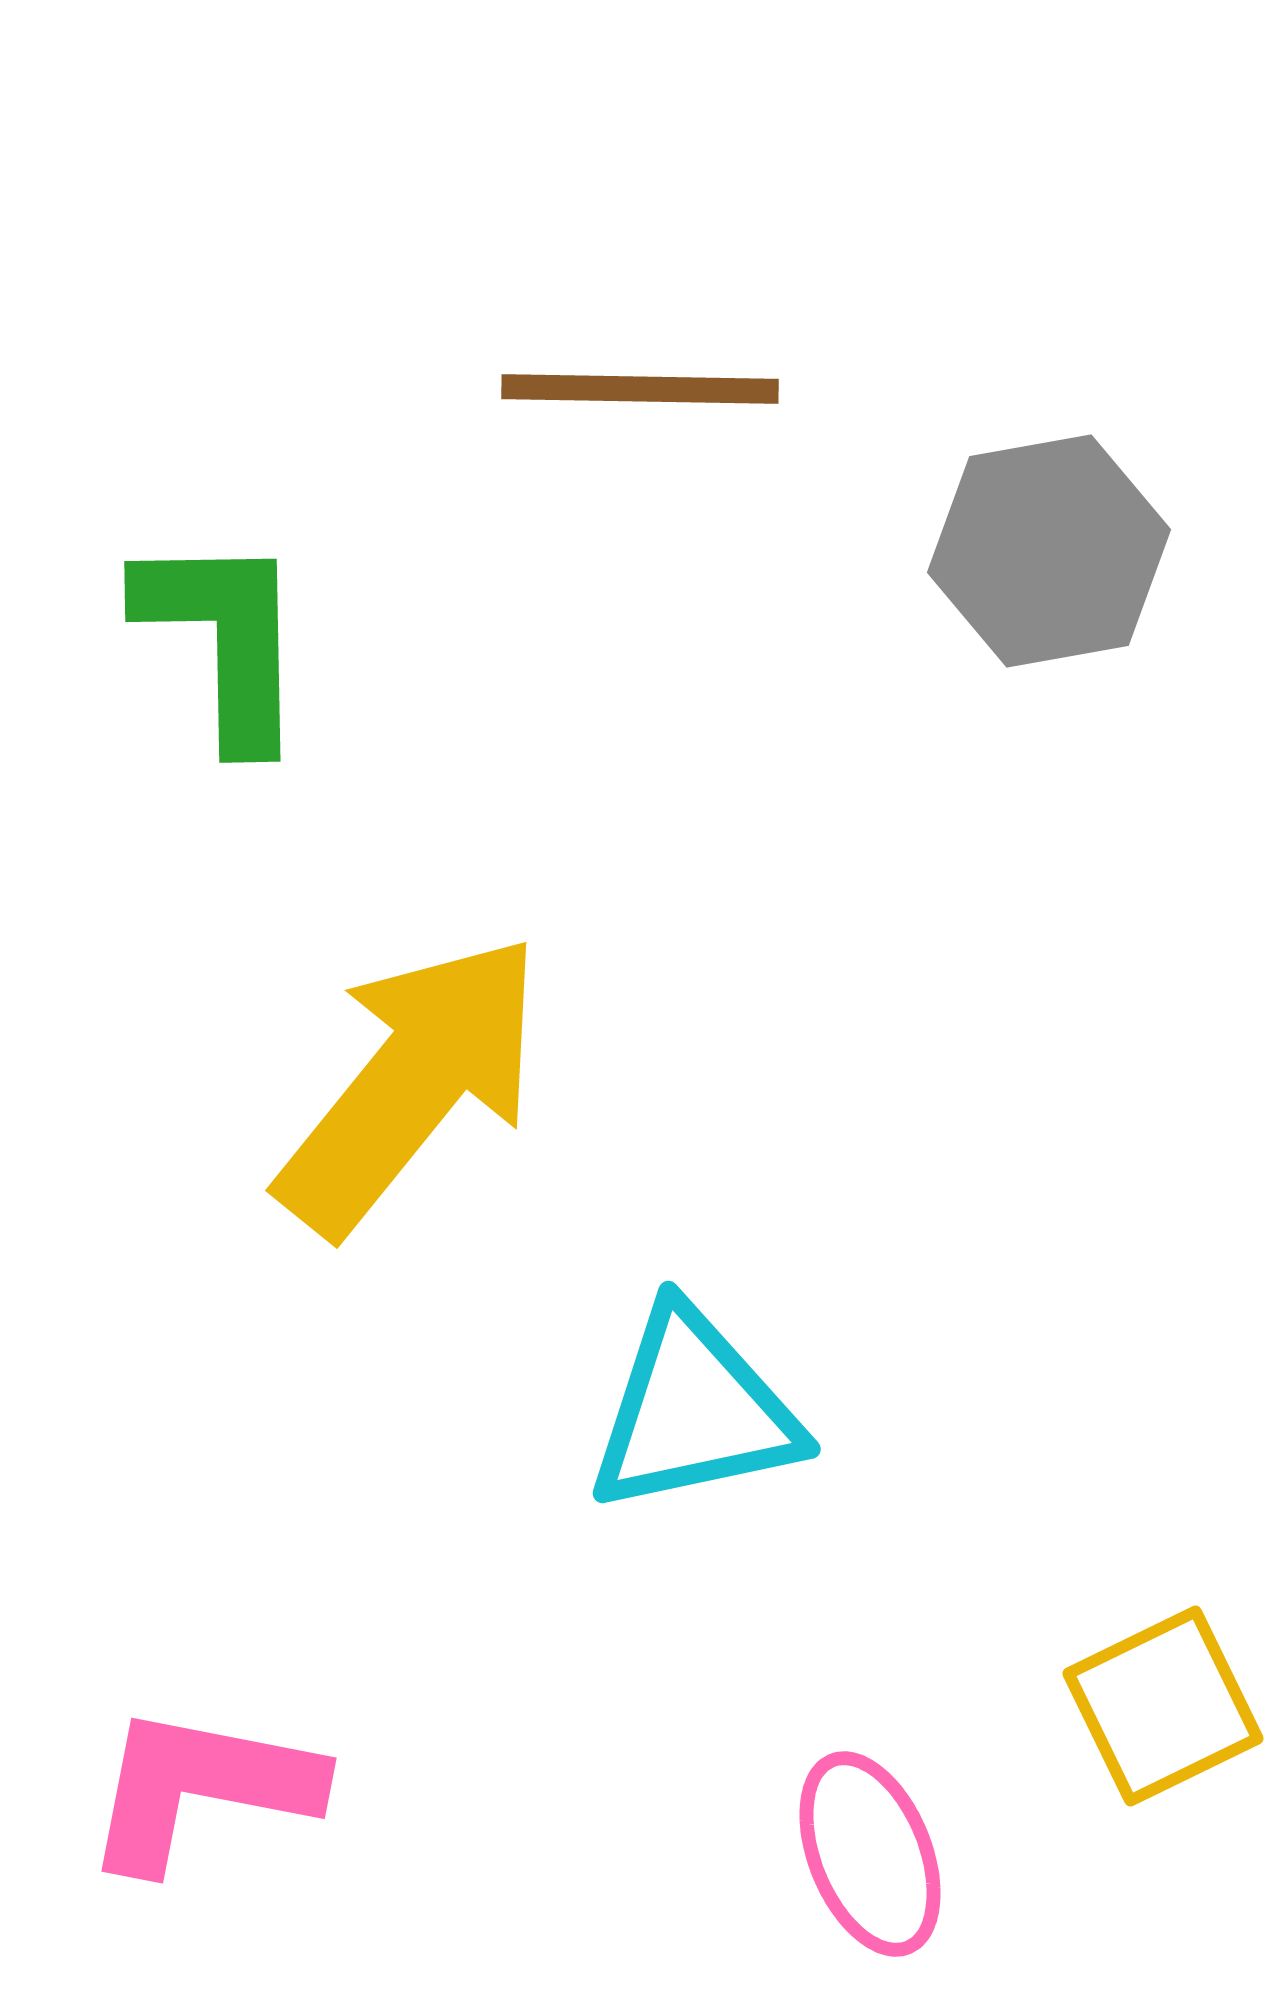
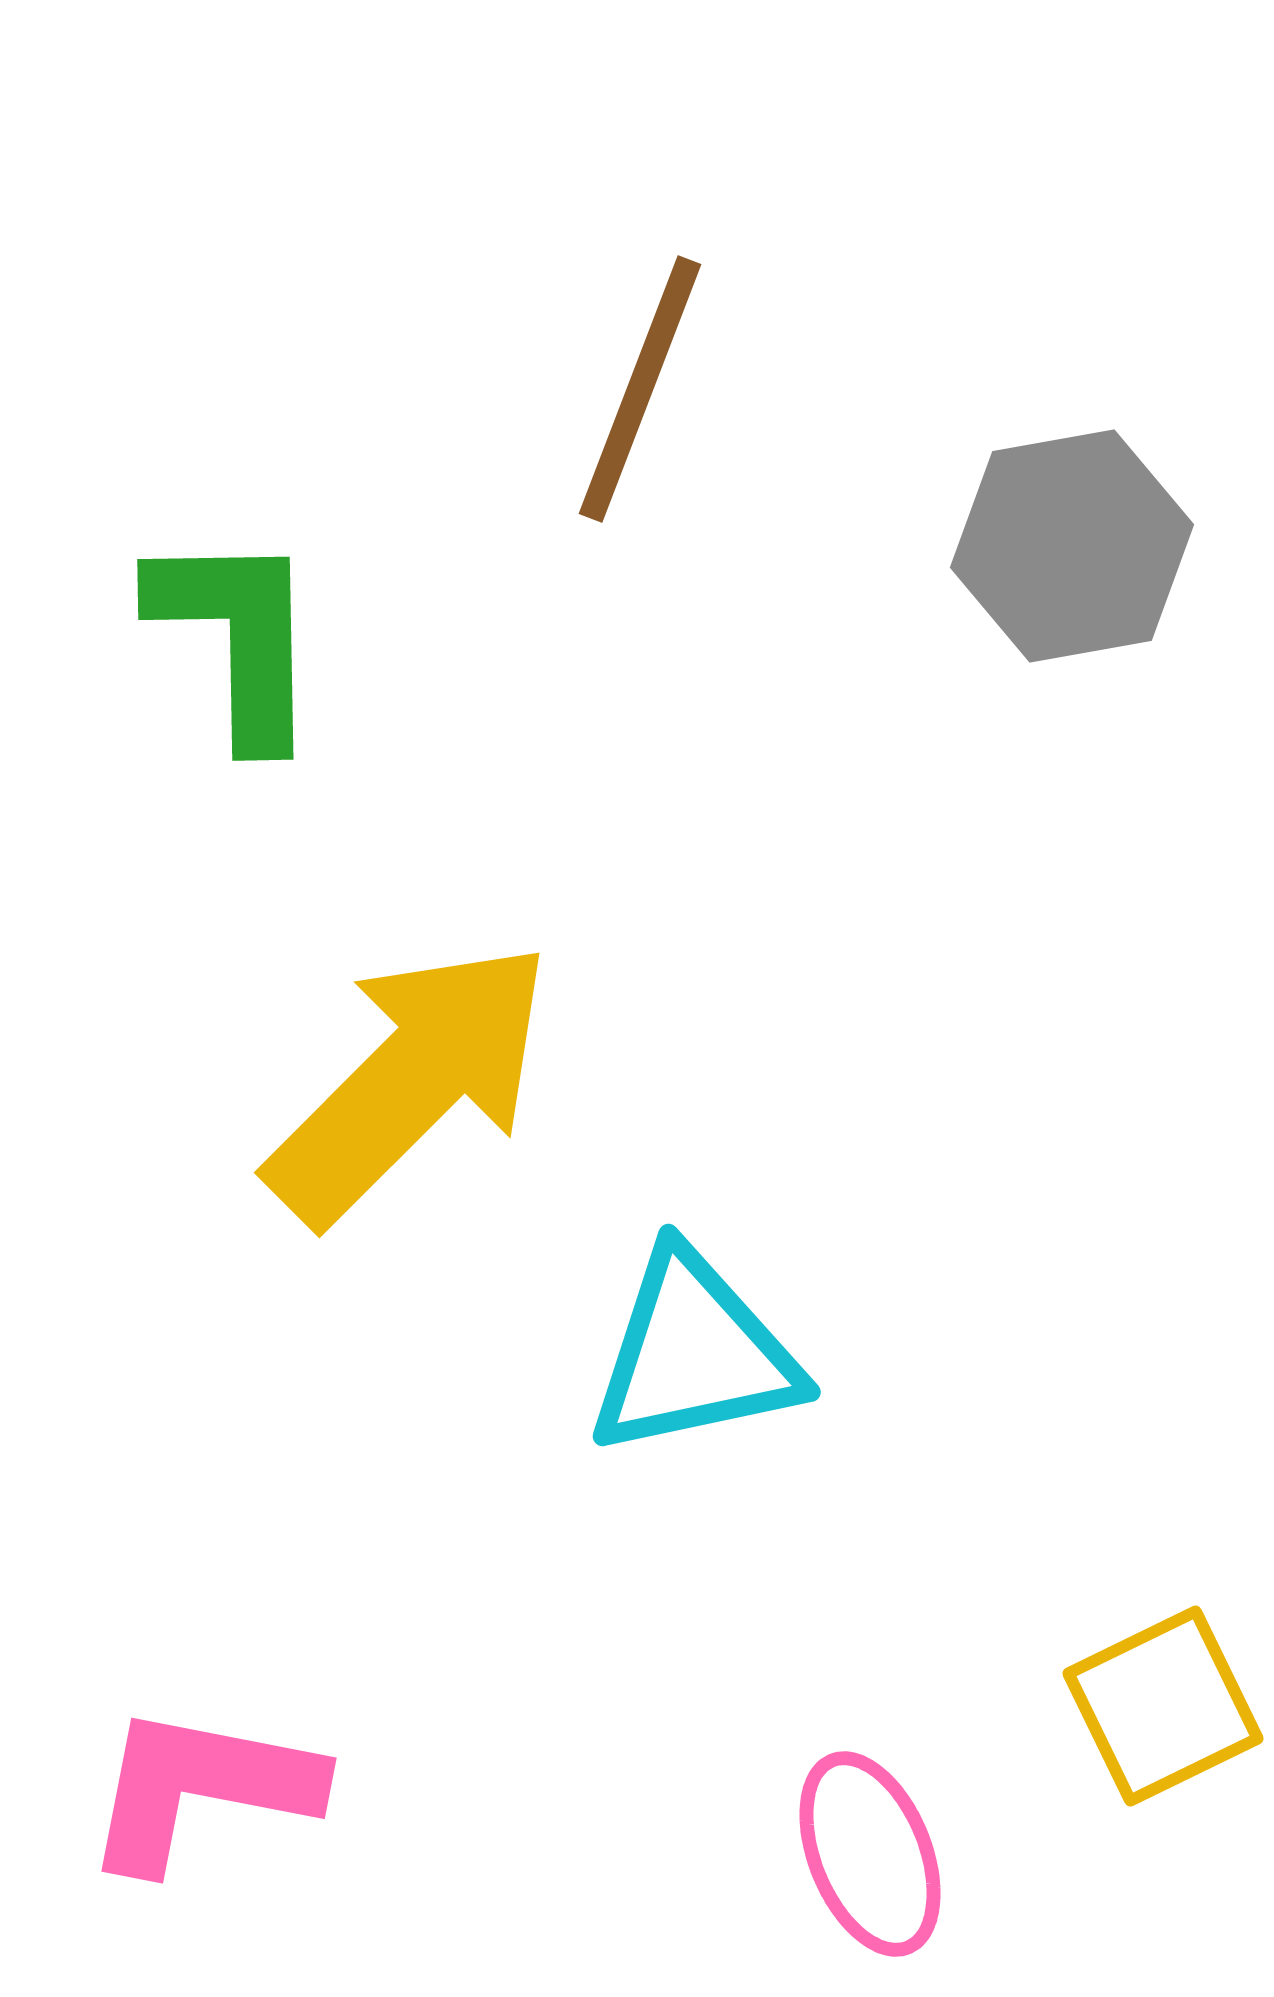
brown line: rotated 70 degrees counterclockwise
gray hexagon: moved 23 px right, 5 px up
green L-shape: moved 13 px right, 2 px up
yellow arrow: moved 1 px left, 2 px up; rotated 6 degrees clockwise
cyan triangle: moved 57 px up
